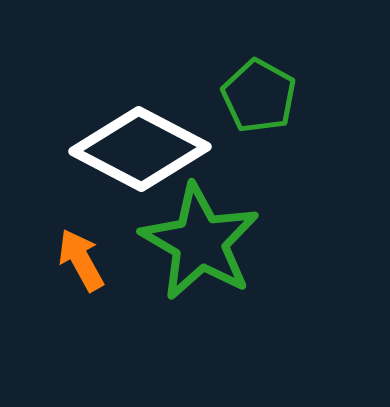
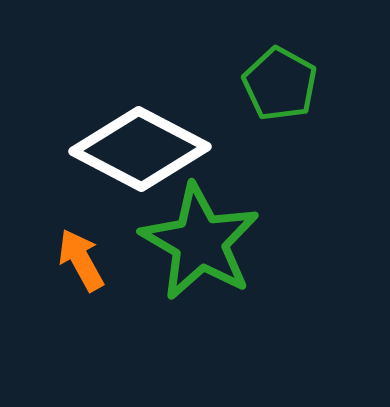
green pentagon: moved 21 px right, 12 px up
